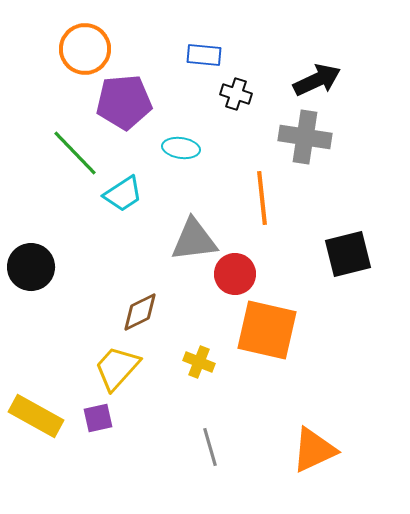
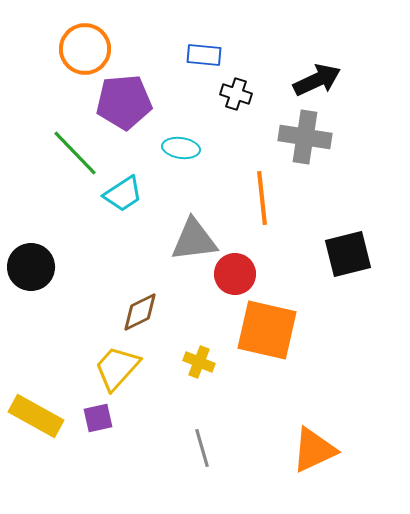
gray line: moved 8 px left, 1 px down
